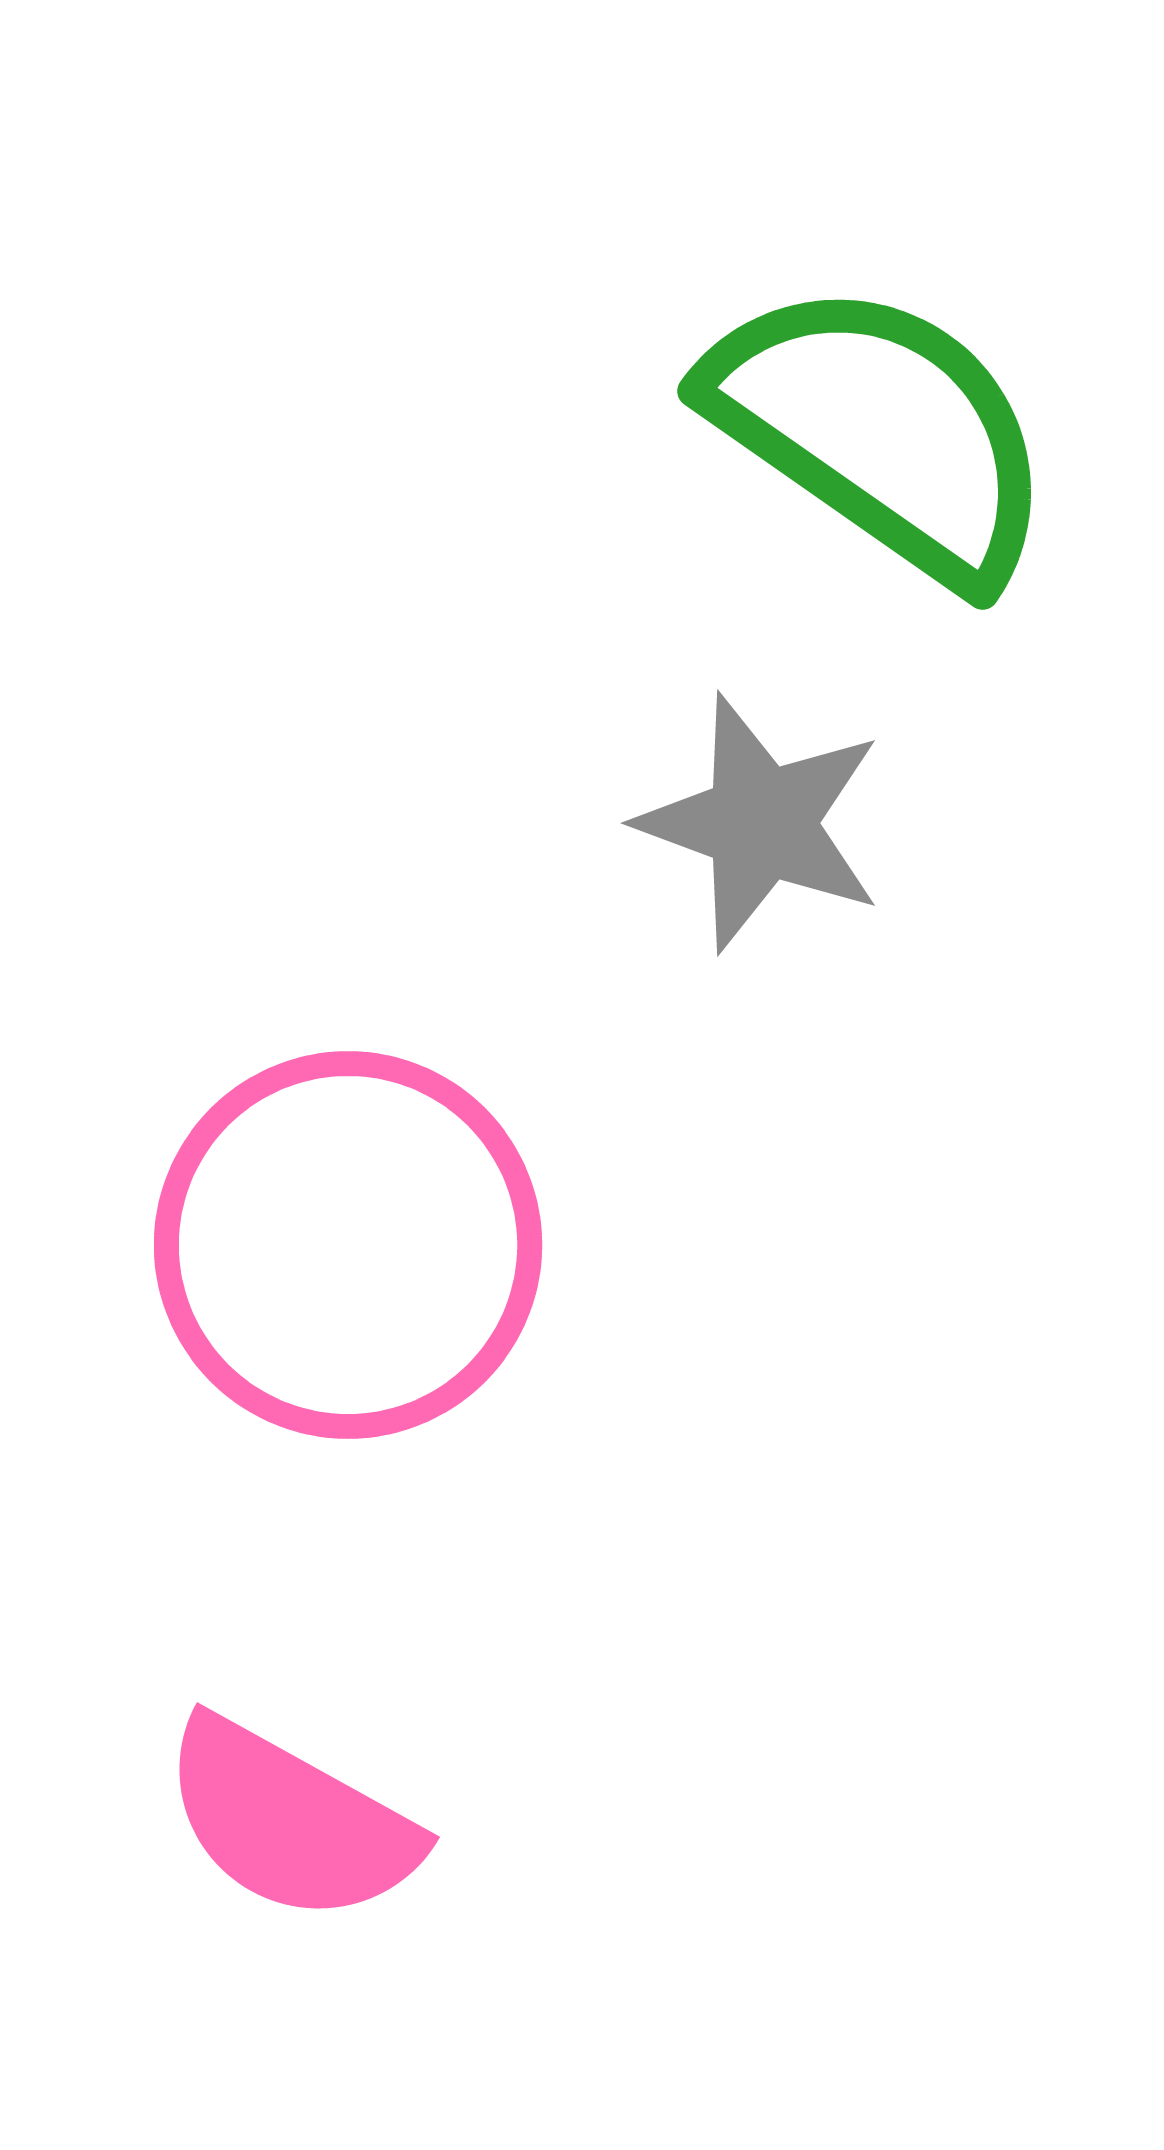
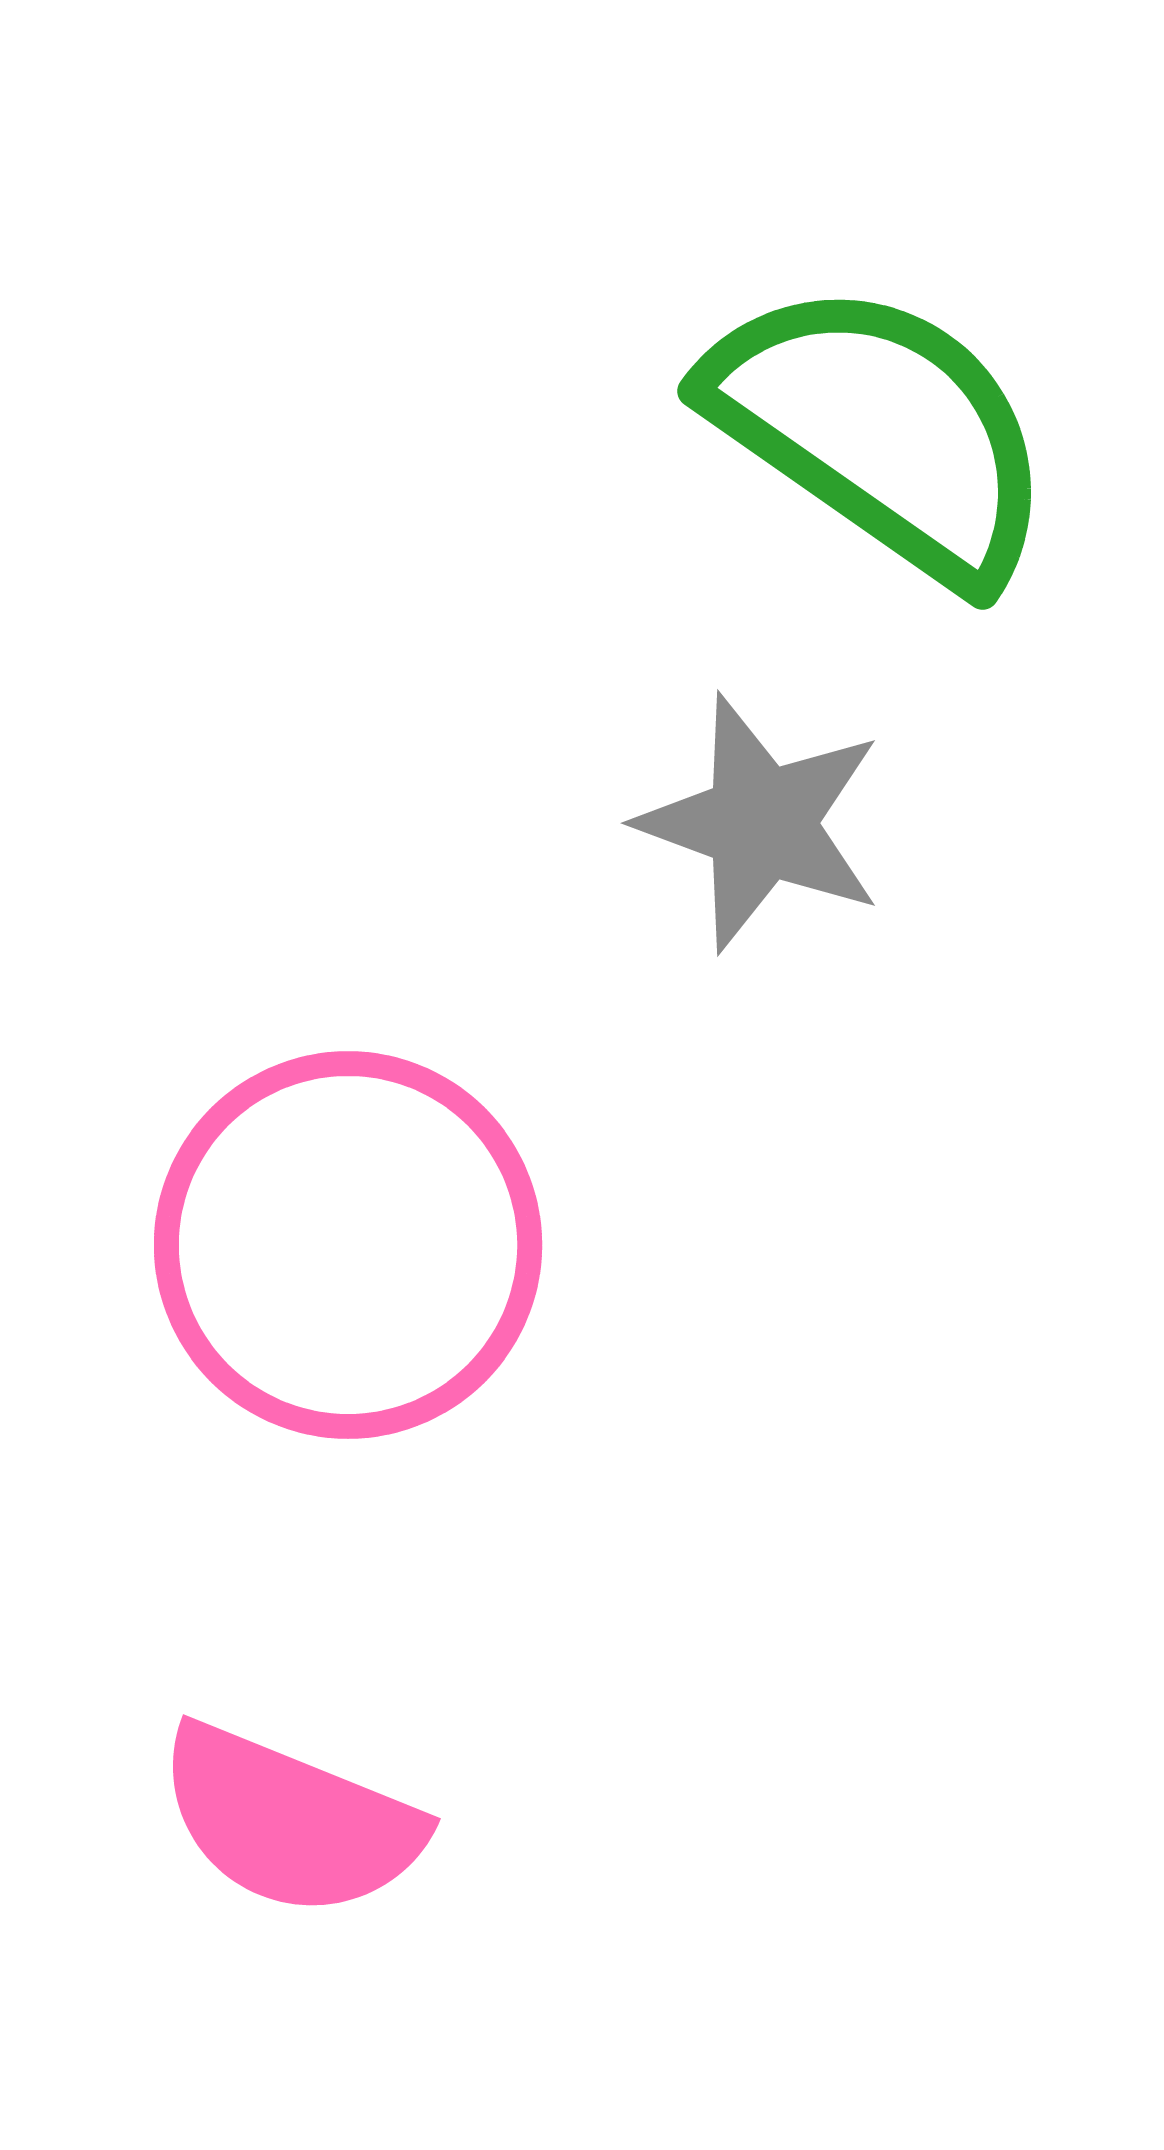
pink semicircle: rotated 7 degrees counterclockwise
